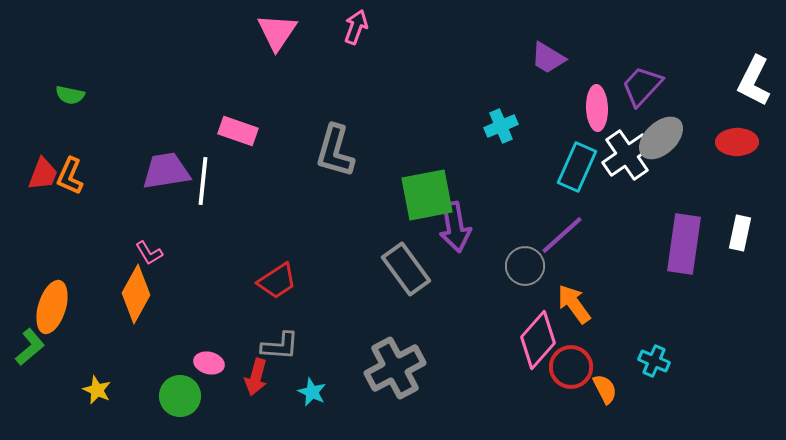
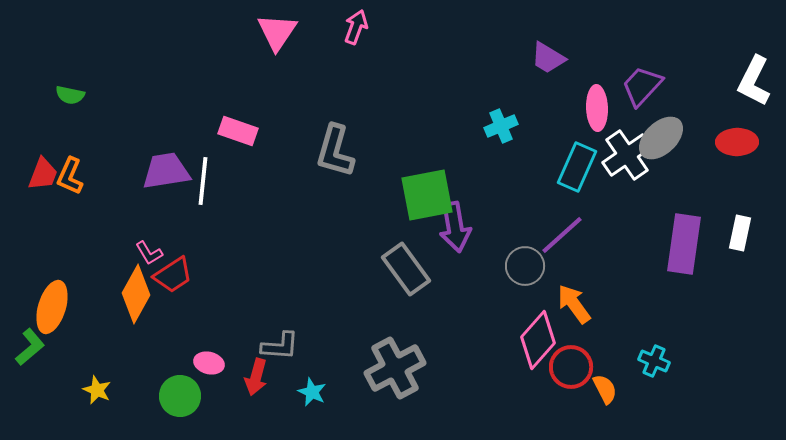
red trapezoid at (277, 281): moved 104 px left, 6 px up
